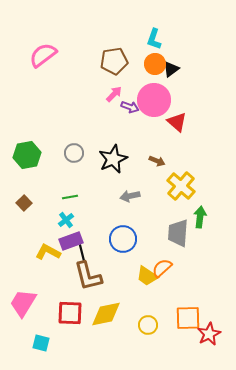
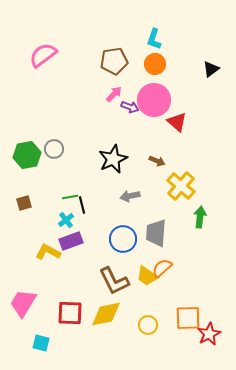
black triangle: moved 40 px right
gray circle: moved 20 px left, 4 px up
brown square: rotated 28 degrees clockwise
gray trapezoid: moved 22 px left
black line: moved 48 px up
brown L-shape: moved 26 px right, 5 px down; rotated 12 degrees counterclockwise
